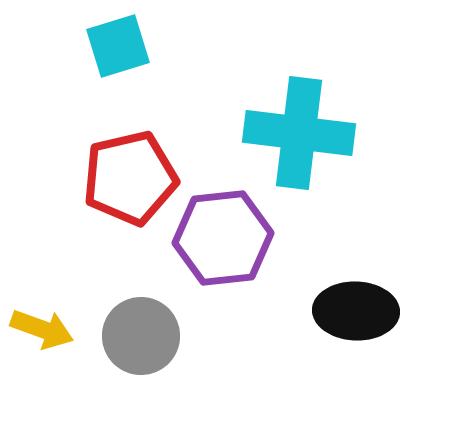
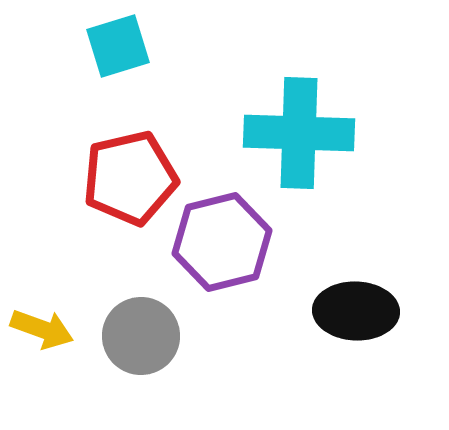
cyan cross: rotated 5 degrees counterclockwise
purple hexagon: moved 1 px left, 4 px down; rotated 8 degrees counterclockwise
